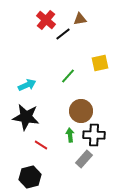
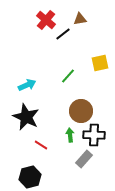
black star: rotated 16 degrees clockwise
